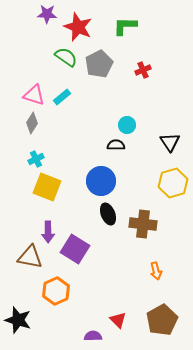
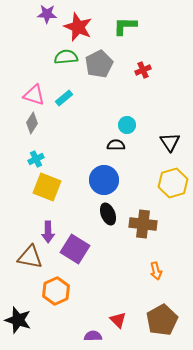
green semicircle: rotated 40 degrees counterclockwise
cyan rectangle: moved 2 px right, 1 px down
blue circle: moved 3 px right, 1 px up
